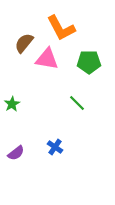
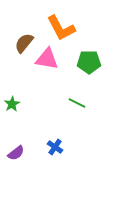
green line: rotated 18 degrees counterclockwise
